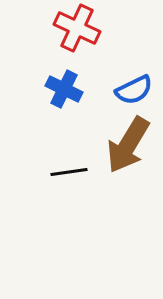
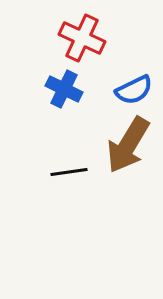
red cross: moved 5 px right, 10 px down
